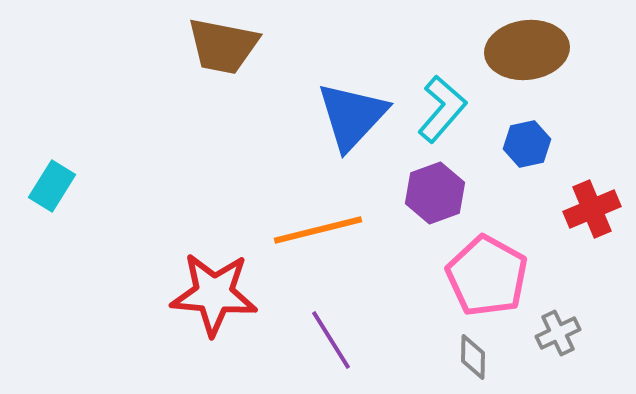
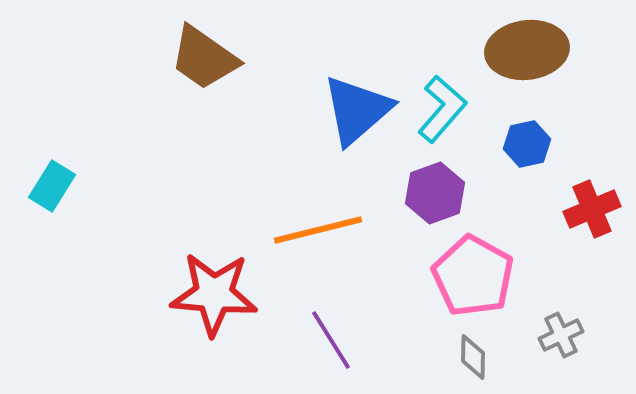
brown trapezoid: moved 19 px left, 12 px down; rotated 24 degrees clockwise
blue triangle: moved 5 px right, 6 px up; rotated 6 degrees clockwise
pink pentagon: moved 14 px left
gray cross: moved 3 px right, 2 px down
